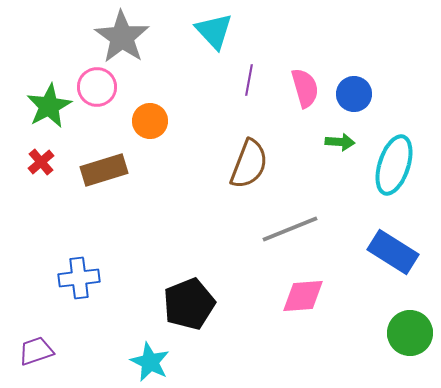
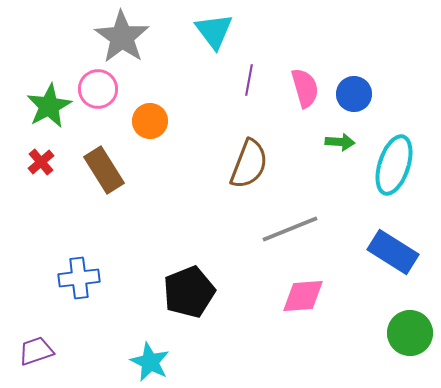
cyan triangle: rotated 6 degrees clockwise
pink circle: moved 1 px right, 2 px down
brown rectangle: rotated 75 degrees clockwise
black pentagon: moved 12 px up
